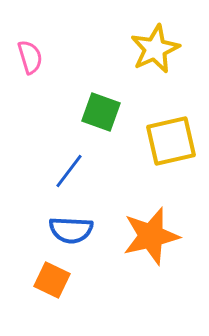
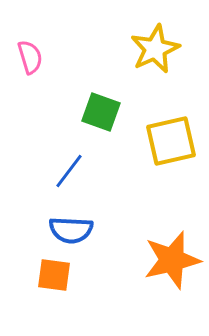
orange star: moved 21 px right, 24 px down
orange square: moved 2 px right, 5 px up; rotated 18 degrees counterclockwise
